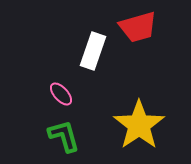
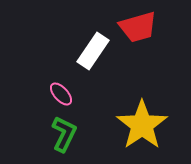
white rectangle: rotated 15 degrees clockwise
yellow star: moved 3 px right
green L-shape: moved 2 px up; rotated 42 degrees clockwise
